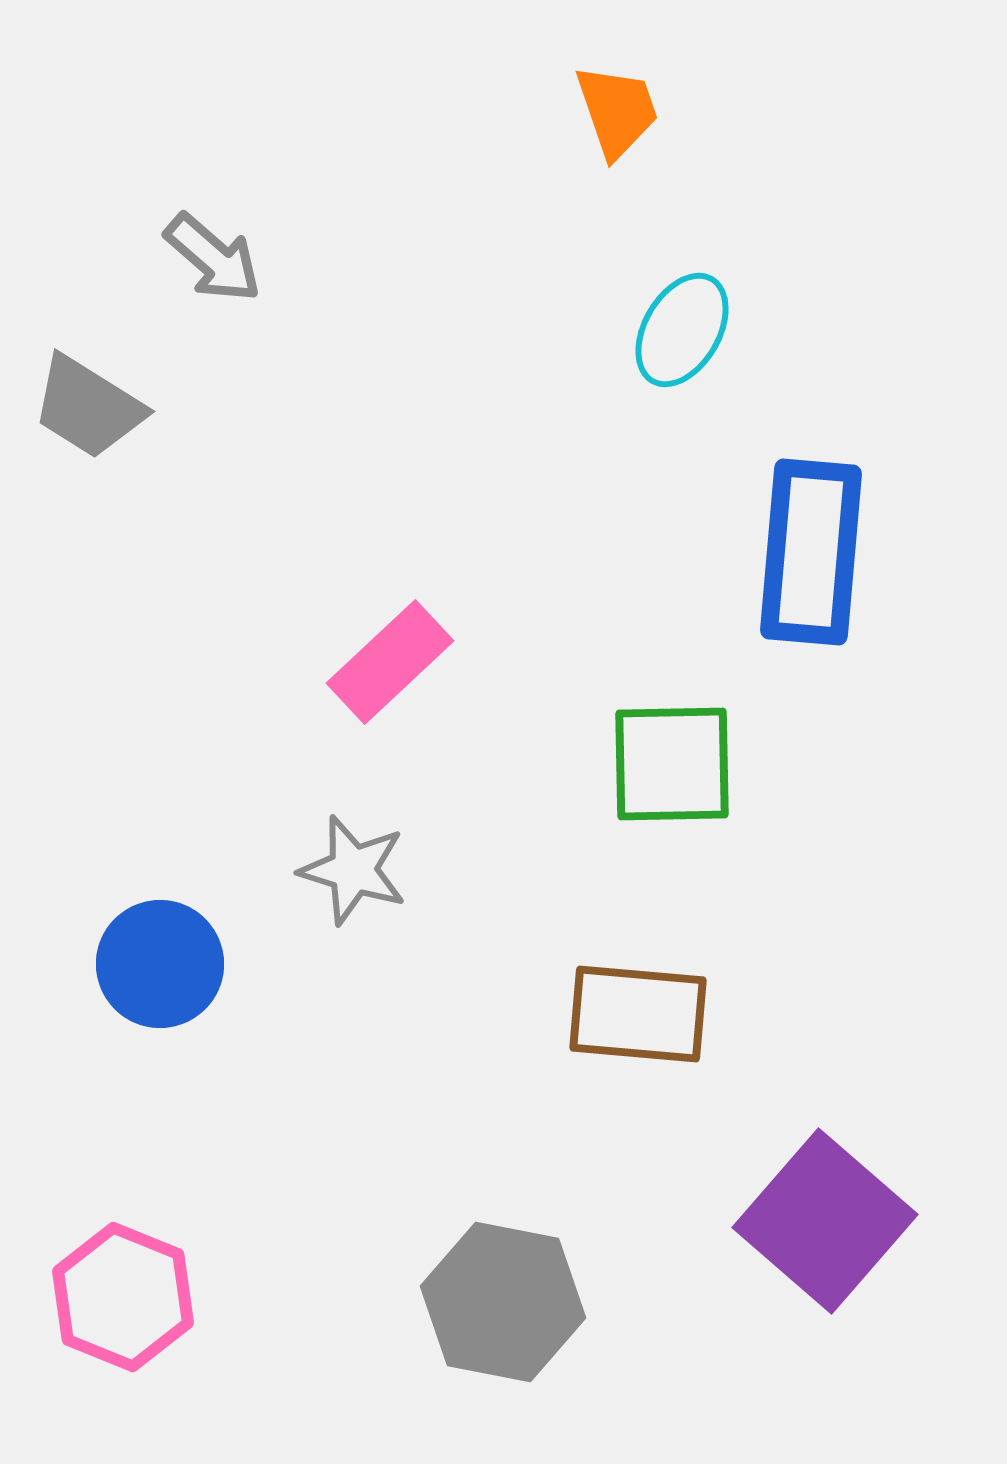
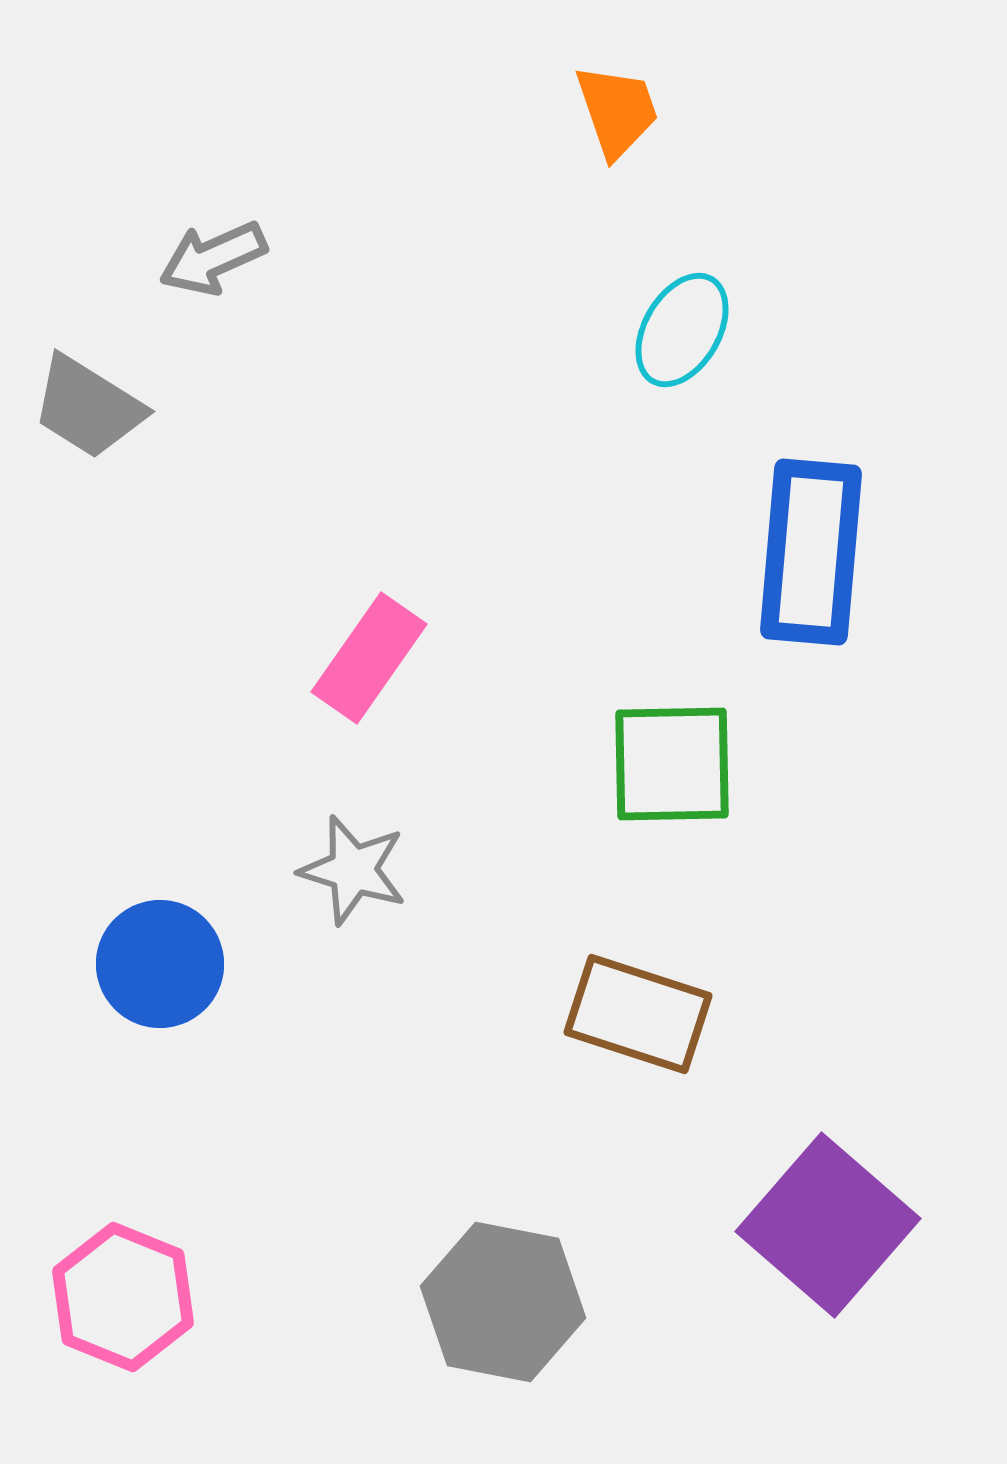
gray arrow: rotated 115 degrees clockwise
pink rectangle: moved 21 px left, 4 px up; rotated 12 degrees counterclockwise
brown rectangle: rotated 13 degrees clockwise
purple square: moved 3 px right, 4 px down
